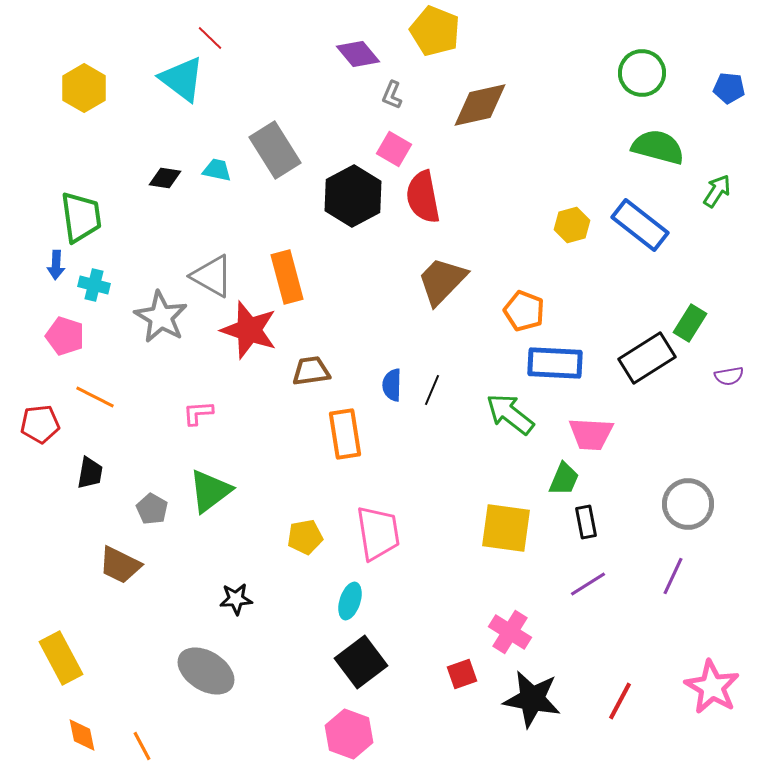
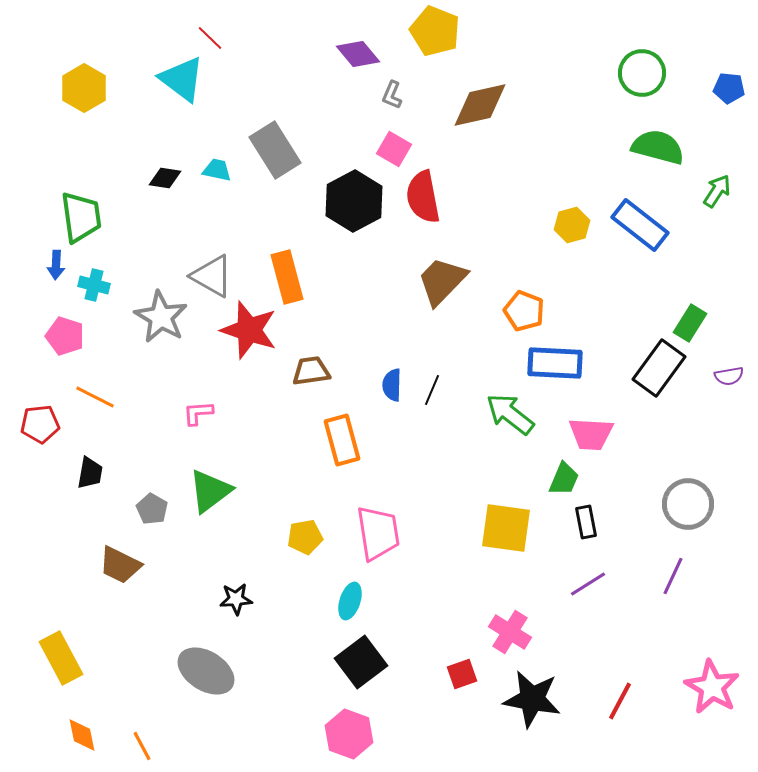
black hexagon at (353, 196): moved 1 px right, 5 px down
black rectangle at (647, 358): moved 12 px right, 10 px down; rotated 22 degrees counterclockwise
orange rectangle at (345, 434): moved 3 px left, 6 px down; rotated 6 degrees counterclockwise
